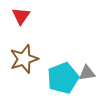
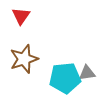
cyan pentagon: moved 2 px right; rotated 16 degrees clockwise
